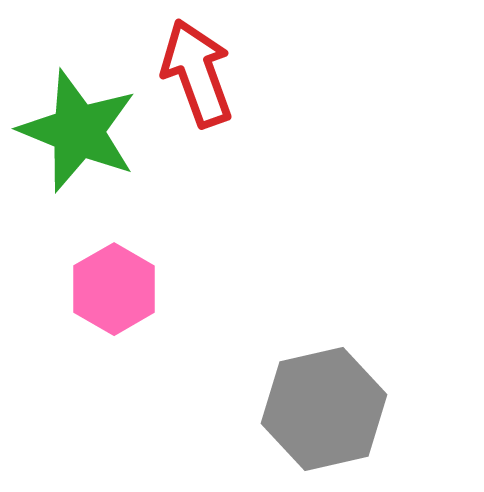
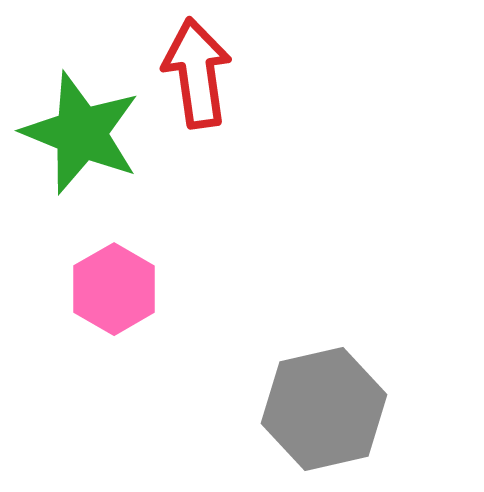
red arrow: rotated 12 degrees clockwise
green star: moved 3 px right, 2 px down
